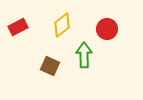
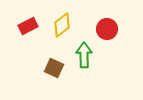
red rectangle: moved 10 px right, 1 px up
brown square: moved 4 px right, 2 px down
